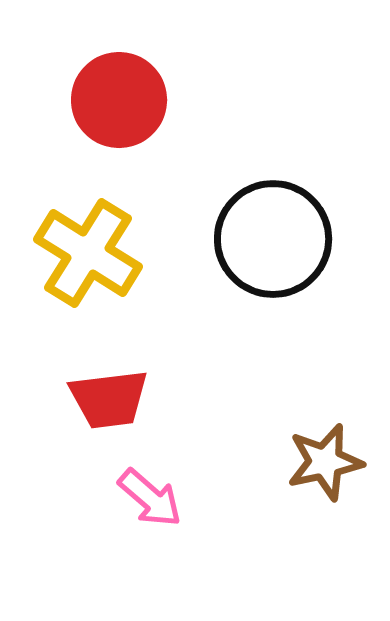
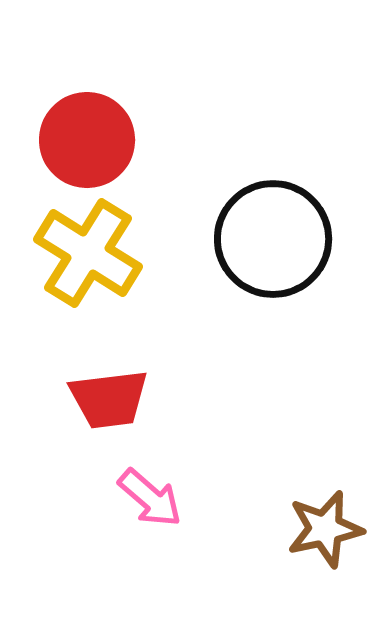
red circle: moved 32 px left, 40 px down
brown star: moved 67 px down
